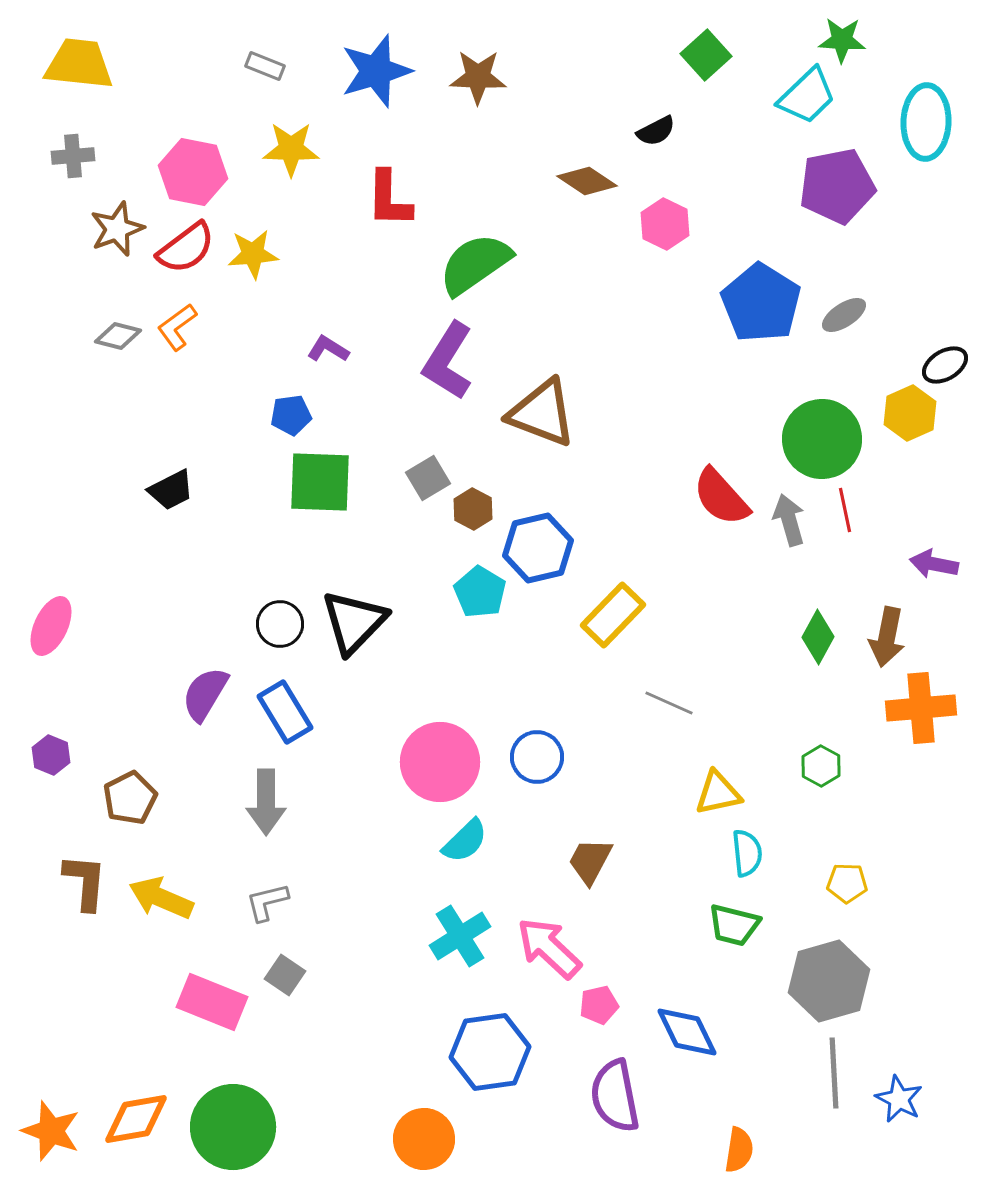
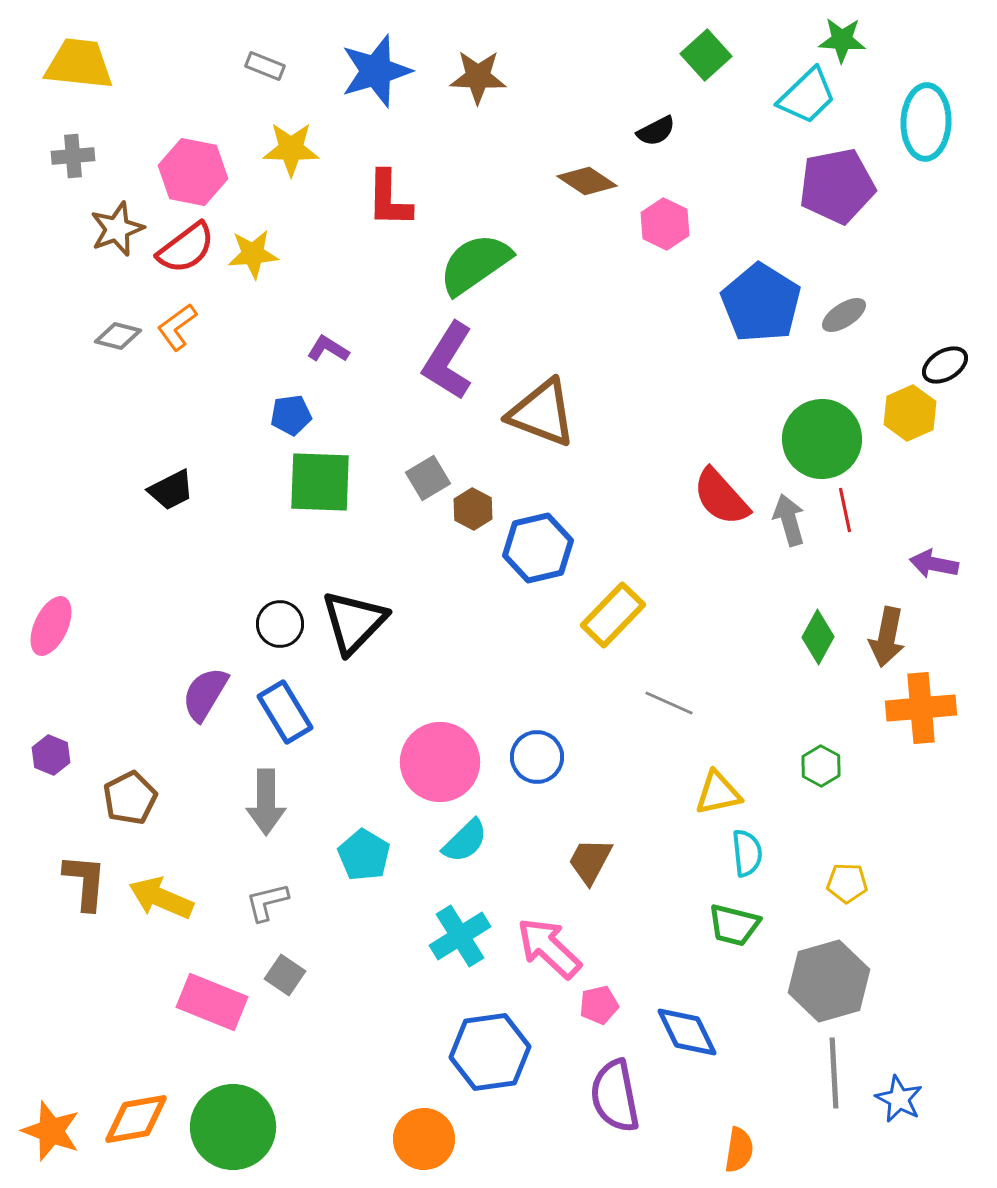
cyan pentagon at (480, 592): moved 116 px left, 263 px down
